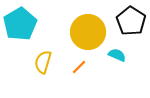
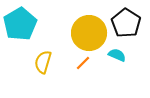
black pentagon: moved 5 px left, 2 px down
yellow circle: moved 1 px right, 1 px down
orange line: moved 4 px right, 4 px up
